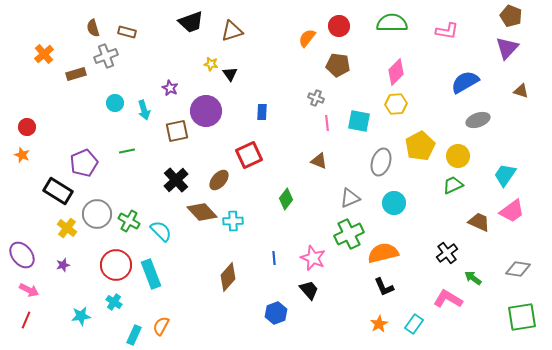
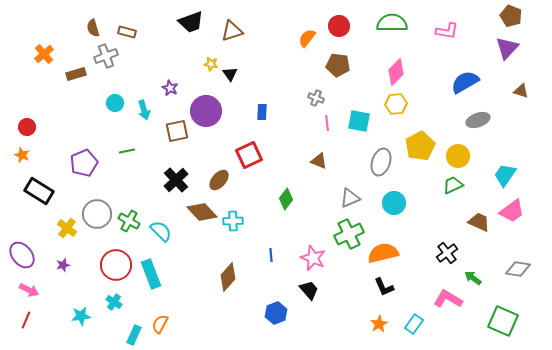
black rectangle at (58, 191): moved 19 px left
blue line at (274, 258): moved 3 px left, 3 px up
green square at (522, 317): moved 19 px left, 4 px down; rotated 32 degrees clockwise
orange semicircle at (161, 326): moved 1 px left, 2 px up
